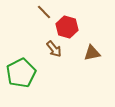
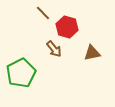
brown line: moved 1 px left, 1 px down
